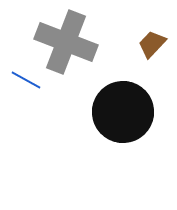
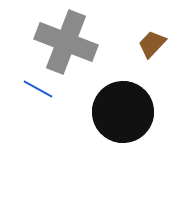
blue line: moved 12 px right, 9 px down
